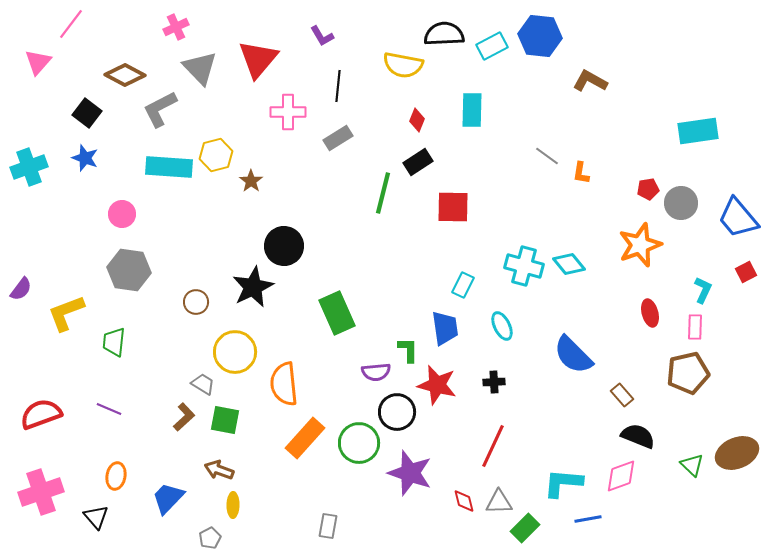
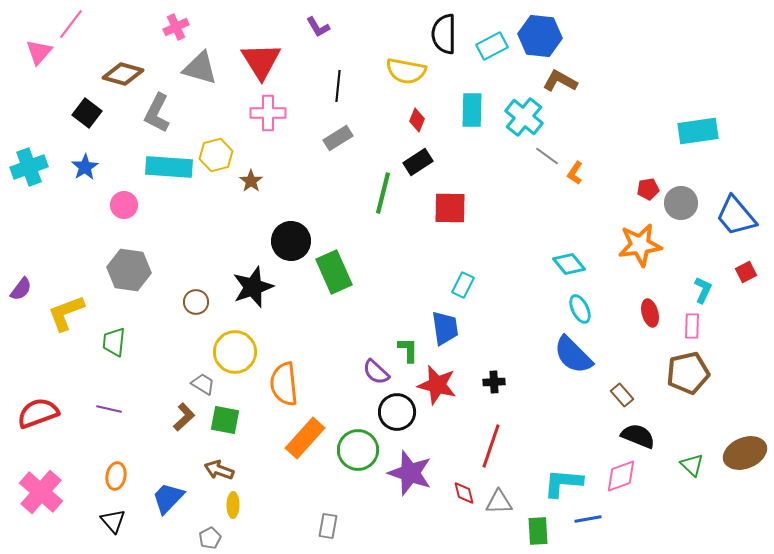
black semicircle at (444, 34): rotated 87 degrees counterclockwise
purple L-shape at (322, 36): moved 4 px left, 9 px up
red triangle at (258, 59): moved 3 px right, 2 px down; rotated 12 degrees counterclockwise
pink triangle at (38, 62): moved 1 px right, 10 px up
yellow semicircle at (403, 65): moved 3 px right, 6 px down
gray triangle at (200, 68): rotated 30 degrees counterclockwise
brown diamond at (125, 75): moved 2 px left, 1 px up; rotated 12 degrees counterclockwise
brown L-shape at (590, 81): moved 30 px left
gray L-shape at (160, 109): moved 3 px left, 4 px down; rotated 36 degrees counterclockwise
pink cross at (288, 112): moved 20 px left, 1 px down
blue star at (85, 158): moved 9 px down; rotated 20 degrees clockwise
orange L-shape at (581, 173): moved 6 px left; rotated 25 degrees clockwise
red square at (453, 207): moved 3 px left, 1 px down
pink circle at (122, 214): moved 2 px right, 9 px up
blue trapezoid at (738, 218): moved 2 px left, 2 px up
orange star at (640, 245): rotated 12 degrees clockwise
black circle at (284, 246): moved 7 px right, 5 px up
cyan cross at (524, 266): moved 149 px up; rotated 24 degrees clockwise
black star at (253, 287): rotated 6 degrees clockwise
green rectangle at (337, 313): moved 3 px left, 41 px up
cyan ellipse at (502, 326): moved 78 px right, 17 px up
pink rectangle at (695, 327): moved 3 px left, 1 px up
purple semicircle at (376, 372): rotated 48 degrees clockwise
purple line at (109, 409): rotated 10 degrees counterclockwise
red semicircle at (41, 414): moved 3 px left, 1 px up
green circle at (359, 443): moved 1 px left, 7 px down
red line at (493, 446): moved 2 px left; rotated 6 degrees counterclockwise
brown ellipse at (737, 453): moved 8 px right
pink cross at (41, 492): rotated 30 degrees counterclockwise
red diamond at (464, 501): moved 8 px up
black triangle at (96, 517): moved 17 px right, 4 px down
green rectangle at (525, 528): moved 13 px right, 3 px down; rotated 48 degrees counterclockwise
